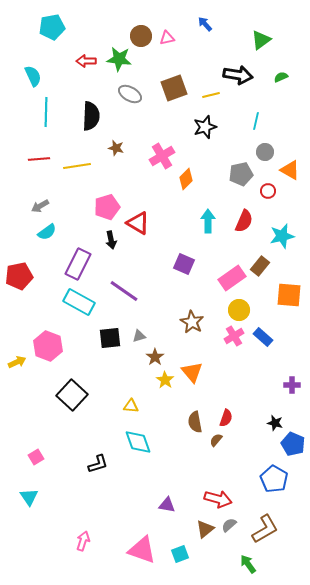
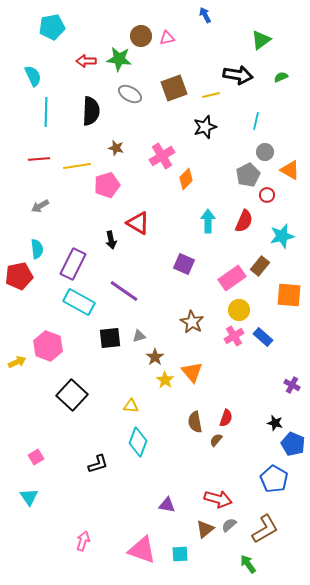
blue arrow at (205, 24): moved 9 px up; rotated 14 degrees clockwise
black semicircle at (91, 116): moved 5 px up
gray pentagon at (241, 174): moved 7 px right, 1 px down; rotated 15 degrees counterclockwise
red circle at (268, 191): moved 1 px left, 4 px down
pink pentagon at (107, 207): moved 22 px up
cyan semicircle at (47, 232): moved 10 px left, 17 px down; rotated 60 degrees counterclockwise
purple rectangle at (78, 264): moved 5 px left
purple cross at (292, 385): rotated 28 degrees clockwise
cyan diamond at (138, 442): rotated 40 degrees clockwise
cyan square at (180, 554): rotated 18 degrees clockwise
